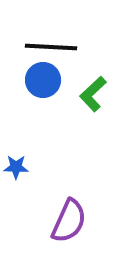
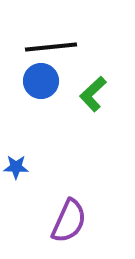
black line: rotated 9 degrees counterclockwise
blue circle: moved 2 px left, 1 px down
